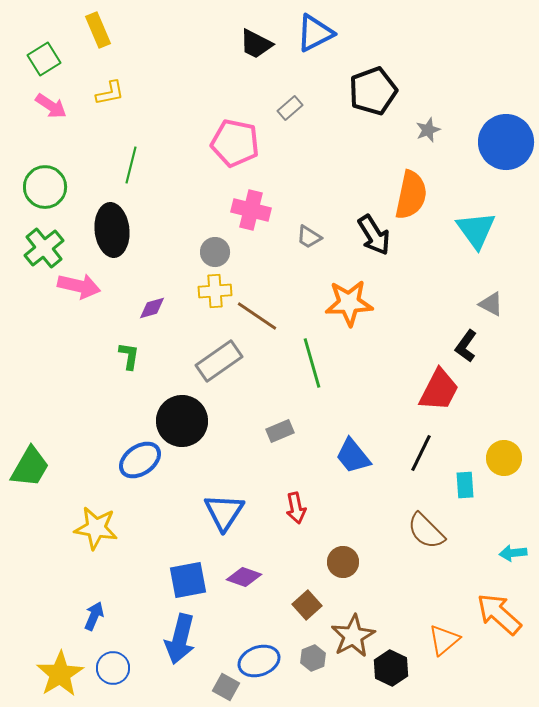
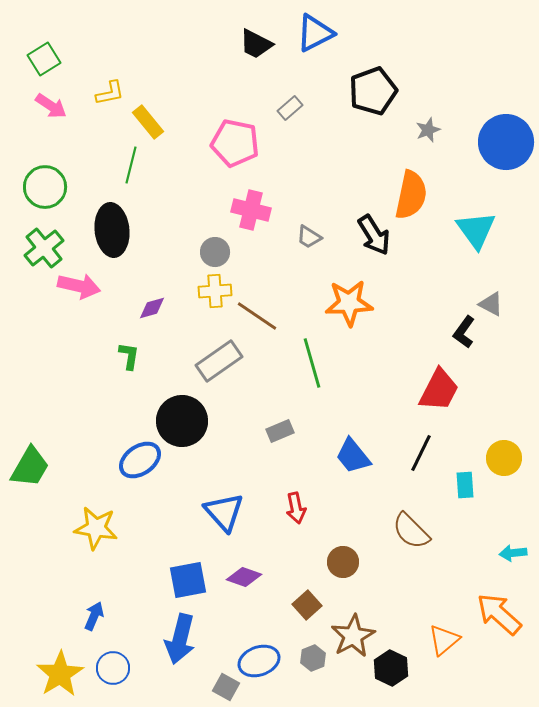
yellow rectangle at (98, 30): moved 50 px right, 92 px down; rotated 16 degrees counterclockwise
black L-shape at (466, 346): moved 2 px left, 14 px up
blue triangle at (224, 512): rotated 15 degrees counterclockwise
brown semicircle at (426, 531): moved 15 px left
